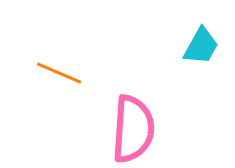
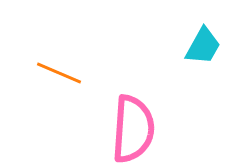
cyan trapezoid: moved 2 px right
